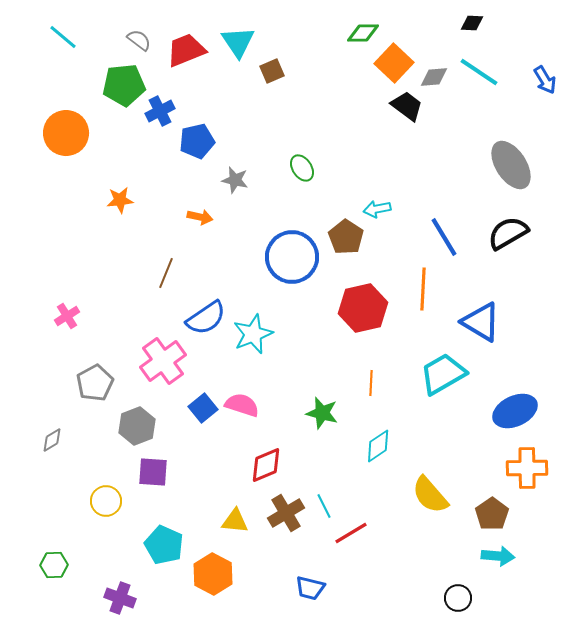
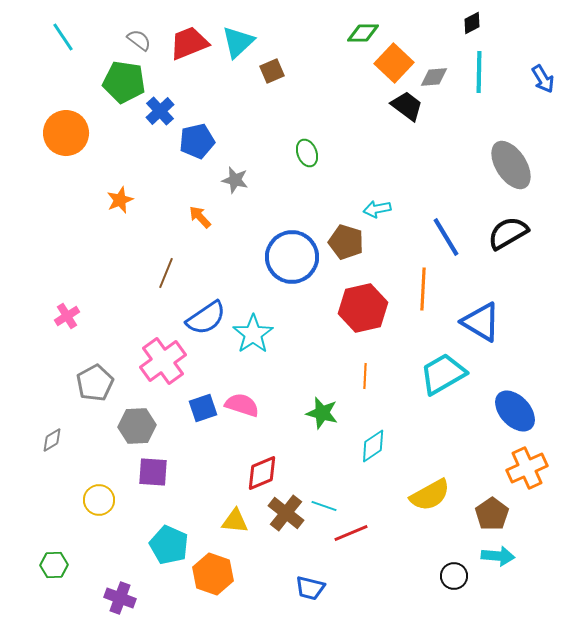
black diamond at (472, 23): rotated 30 degrees counterclockwise
cyan line at (63, 37): rotated 16 degrees clockwise
cyan triangle at (238, 42): rotated 21 degrees clockwise
red trapezoid at (186, 50): moved 3 px right, 7 px up
cyan line at (479, 72): rotated 57 degrees clockwise
blue arrow at (545, 80): moved 2 px left, 1 px up
green pentagon at (124, 85): moved 3 px up; rotated 15 degrees clockwise
blue cross at (160, 111): rotated 16 degrees counterclockwise
green ellipse at (302, 168): moved 5 px right, 15 px up; rotated 12 degrees clockwise
orange star at (120, 200): rotated 16 degrees counterclockwise
orange arrow at (200, 217): rotated 145 degrees counterclockwise
brown pentagon at (346, 237): moved 5 px down; rotated 16 degrees counterclockwise
blue line at (444, 237): moved 2 px right
cyan star at (253, 334): rotated 12 degrees counterclockwise
orange line at (371, 383): moved 6 px left, 7 px up
blue square at (203, 408): rotated 20 degrees clockwise
blue ellipse at (515, 411): rotated 72 degrees clockwise
gray hexagon at (137, 426): rotated 18 degrees clockwise
cyan diamond at (378, 446): moved 5 px left
red diamond at (266, 465): moved 4 px left, 8 px down
orange cross at (527, 468): rotated 24 degrees counterclockwise
yellow semicircle at (430, 495): rotated 78 degrees counterclockwise
yellow circle at (106, 501): moved 7 px left, 1 px up
cyan line at (324, 506): rotated 45 degrees counterclockwise
brown cross at (286, 513): rotated 21 degrees counterclockwise
red line at (351, 533): rotated 8 degrees clockwise
cyan pentagon at (164, 545): moved 5 px right
orange hexagon at (213, 574): rotated 9 degrees counterclockwise
black circle at (458, 598): moved 4 px left, 22 px up
